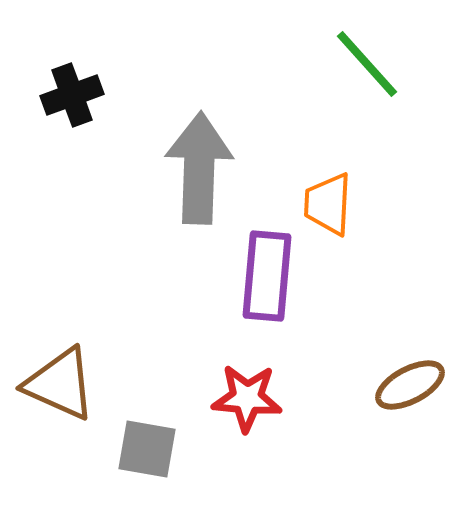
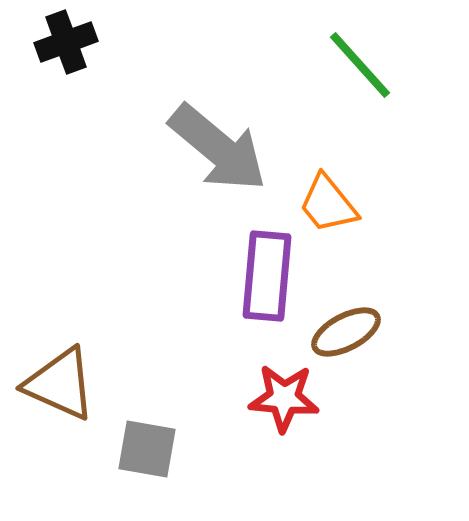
green line: moved 7 px left, 1 px down
black cross: moved 6 px left, 53 px up
gray arrow: moved 19 px right, 20 px up; rotated 128 degrees clockwise
orange trapezoid: rotated 42 degrees counterclockwise
brown ellipse: moved 64 px left, 53 px up
red star: moved 37 px right
